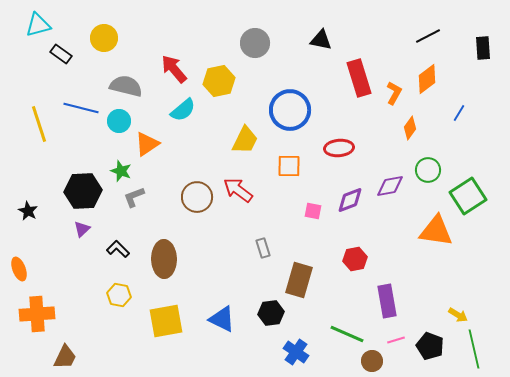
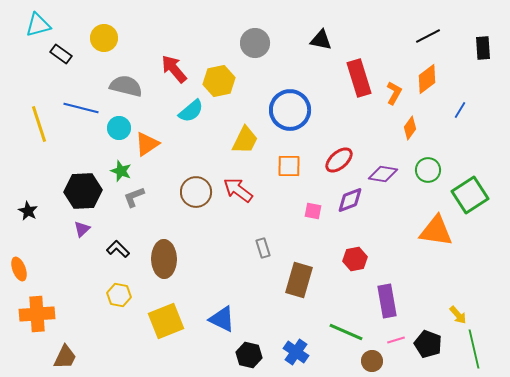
cyan semicircle at (183, 110): moved 8 px right, 1 px down
blue line at (459, 113): moved 1 px right, 3 px up
cyan circle at (119, 121): moved 7 px down
red ellipse at (339, 148): moved 12 px down; rotated 36 degrees counterclockwise
purple diamond at (390, 186): moved 7 px left, 12 px up; rotated 20 degrees clockwise
green square at (468, 196): moved 2 px right, 1 px up
brown circle at (197, 197): moved 1 px left, 5 px up
black hexagon at (271, 313): moved 22 px left, 42 px down; rotated 20 degrees clockwise
yellow arrow at (458, 315): rotated 18 degrees clockwise
yellow square at (166, 321): rotated 12 degrees counterclockwise
green line at (347, 334): moved 1 px left, 2 px up
black pentagon at (430, 346): moved 2 px left, 2 px up
